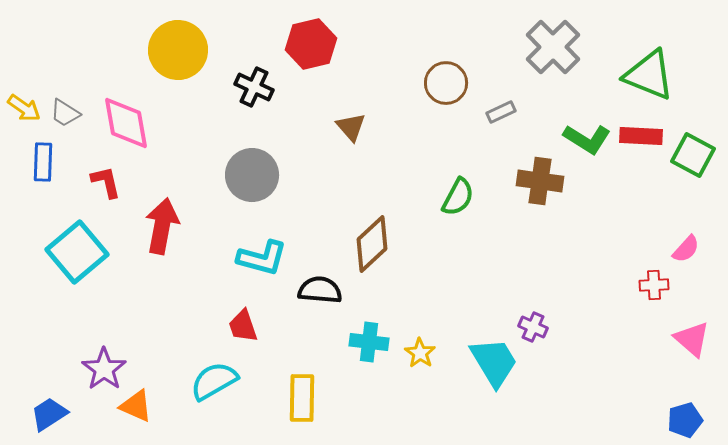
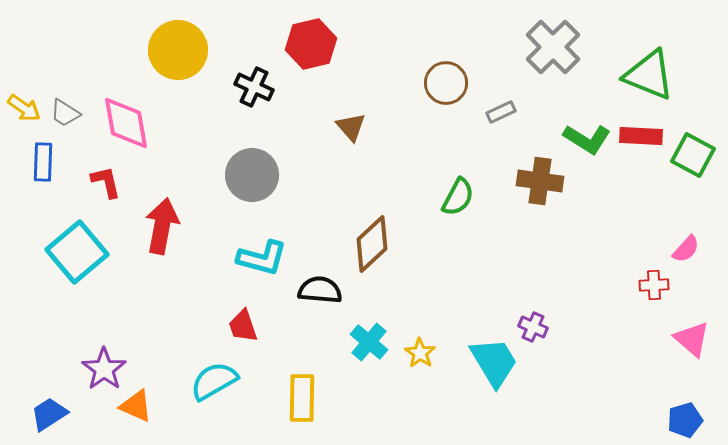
cyan cross: rotated 33 degrees clockwise
